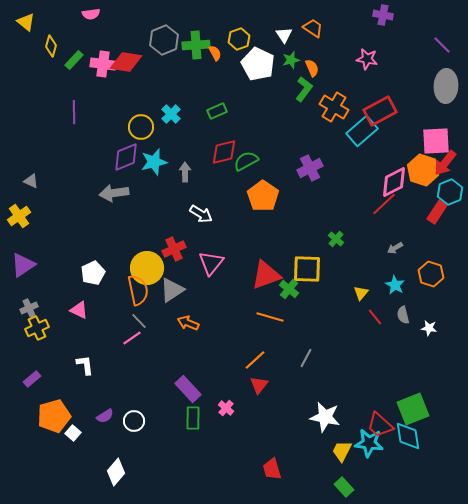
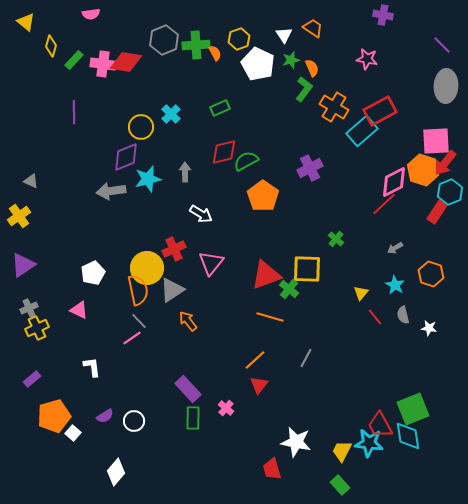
green rectangle at (217, 111): moved 3 px right, 3 px up
cyan star at (154, 162): moved 6 px left, 17 px down
gray arrow at (114, 193): moved 3 px left, 2 px up
orange arrow at (188, 323): moved 2 px up; rotated 30 degrees clockwise
white L-shape at (85, 365): moved 7 px right, 2 px down
white star at (325, 417): moved 29 px left, 25 px down
red trapezoid at (380, 425): rotated 20 degrees clockwise
green rectangle at (344, 487): moved 4 px left, 2 px up
